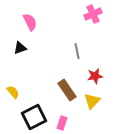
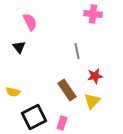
pink cross: rotated 30 degrees clockwise
black triangle: moved 1 px left, 1 px up; rotated 48 degrees counterclockwise
yellow semicircle: rotated 144 degrees clockwise
